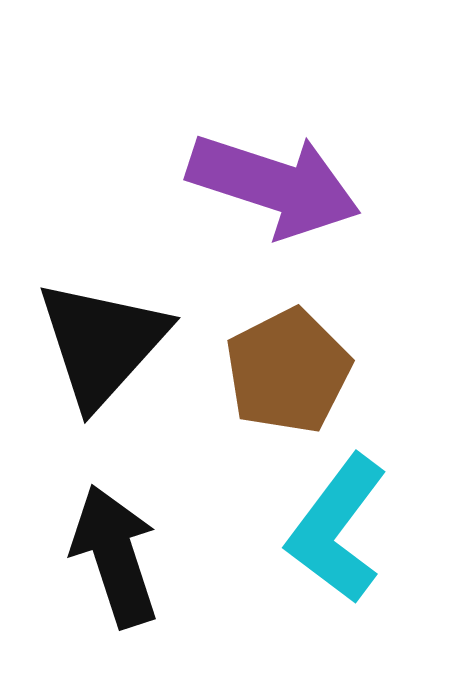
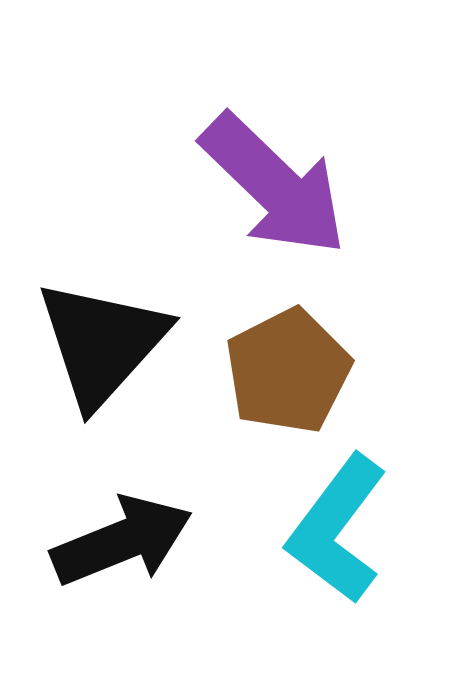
purple arrow: rotated 26 degrees clockwise
black arrow: moved 7 px right, 15 px up; rotated 86 degrees clockwise
